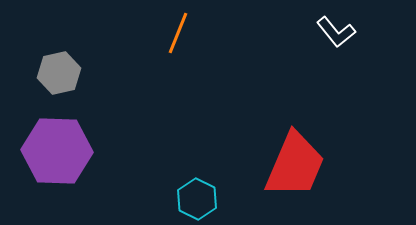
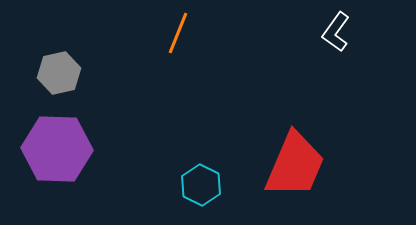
white L-shape: rotated 75 degrees clockwise
purple hexagon: moved 2 px up
cyan hexagon: moved 4 px right, 14 px up
